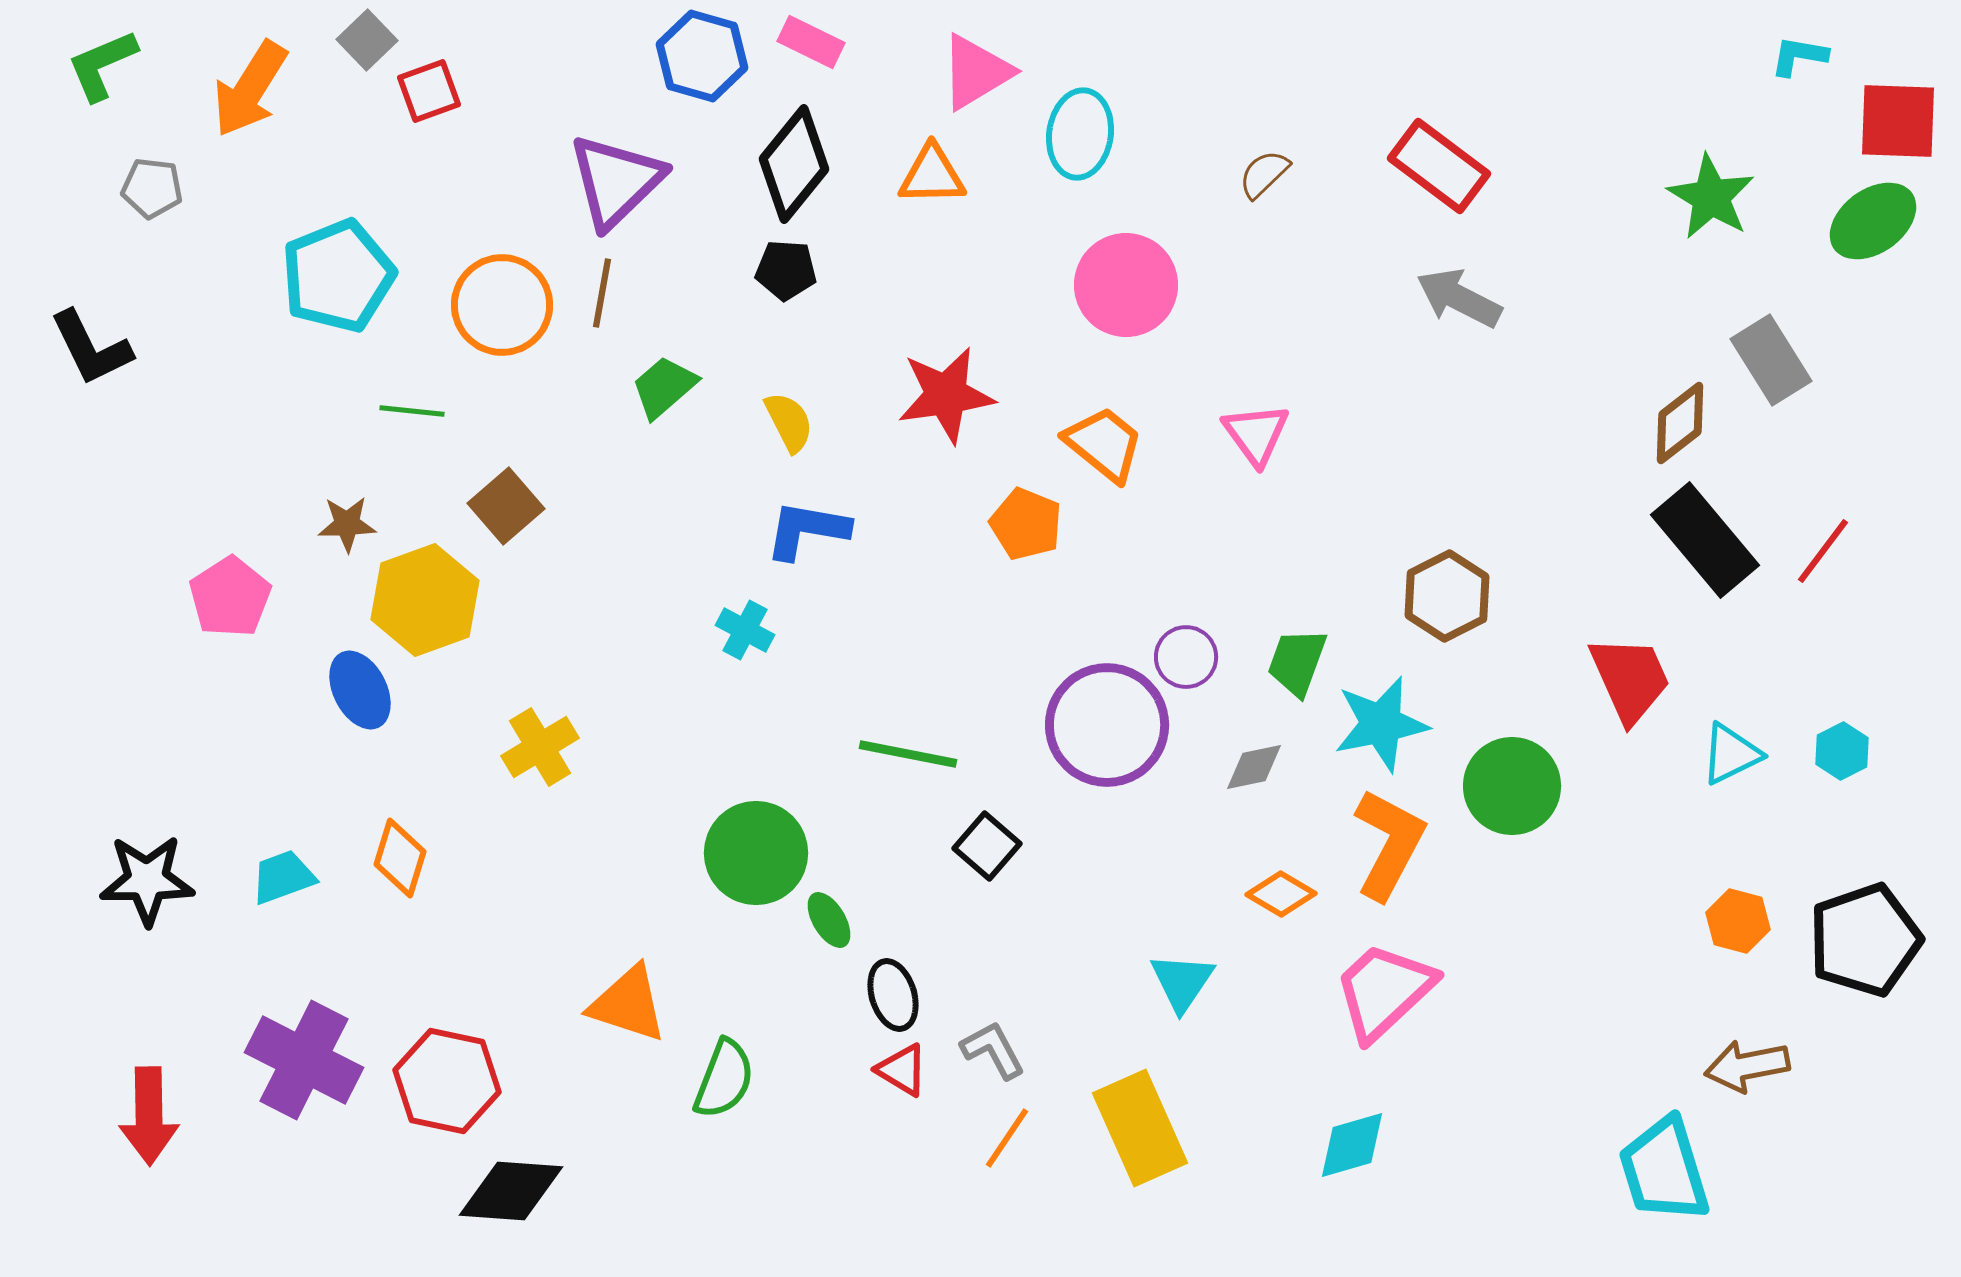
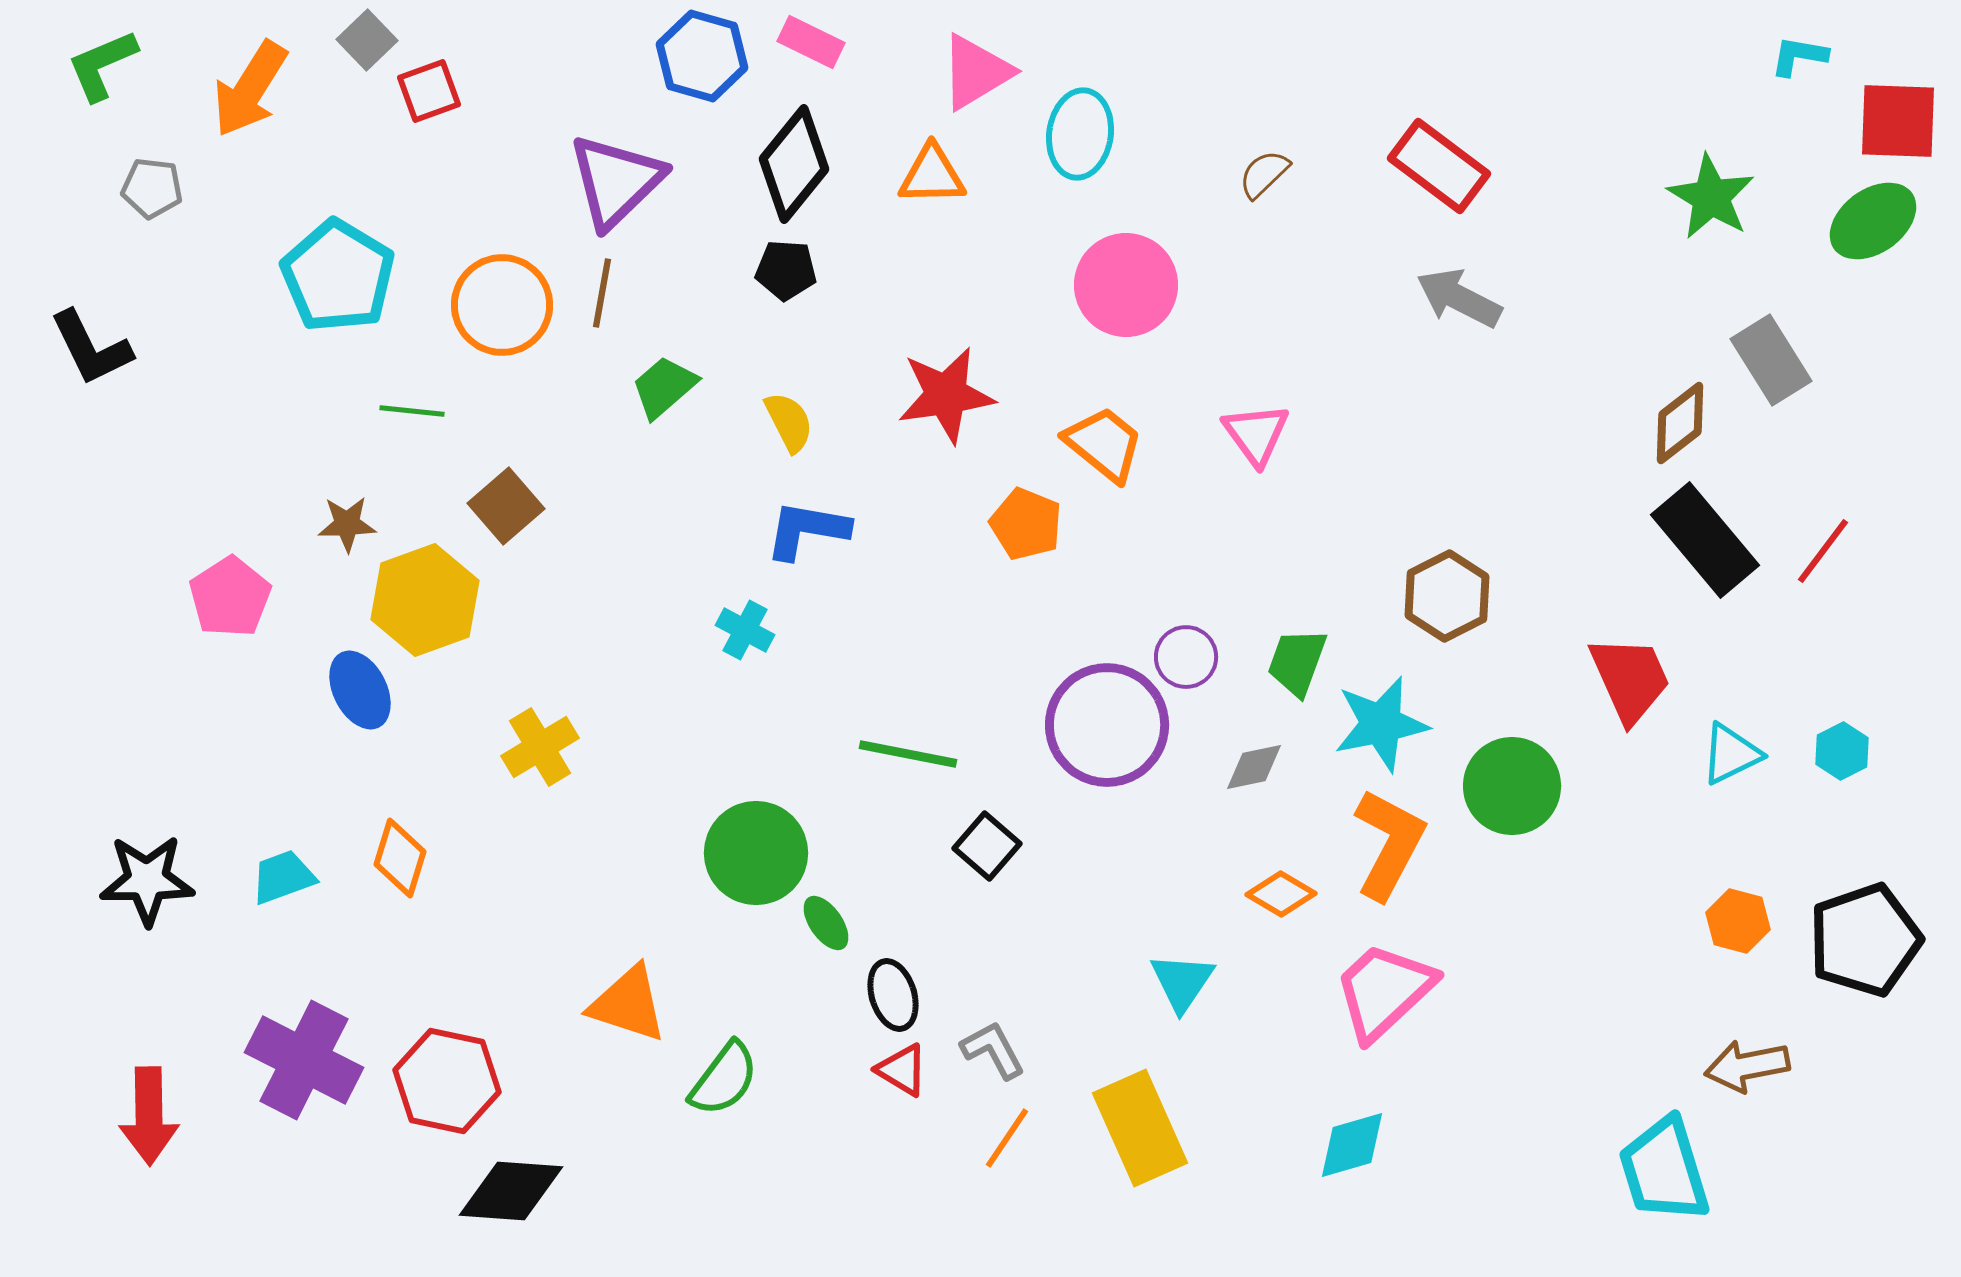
cyan pentagon at (338, 276): rotated 19 degrees counterclockwise
green ellipse at (829, 920): moved 3 px left, 3 px down; rotated 4 degrees counterclockwise
green semicircle at (724, 1079): rotated 16 degrees clockwise
